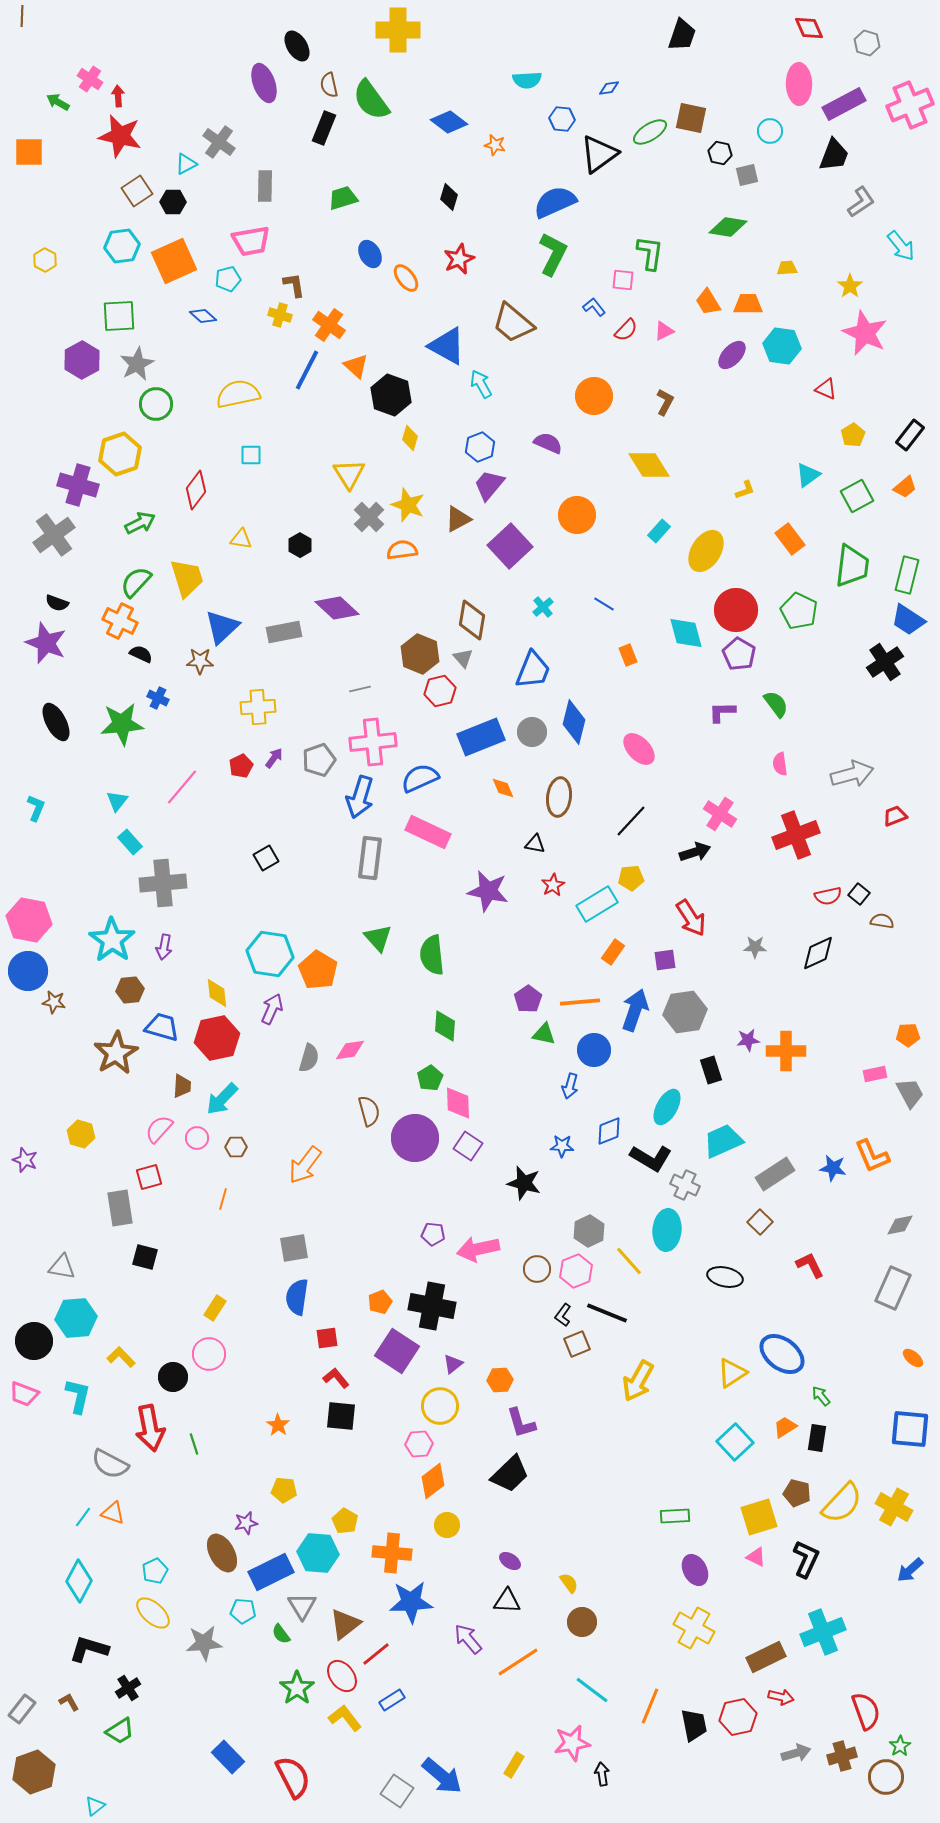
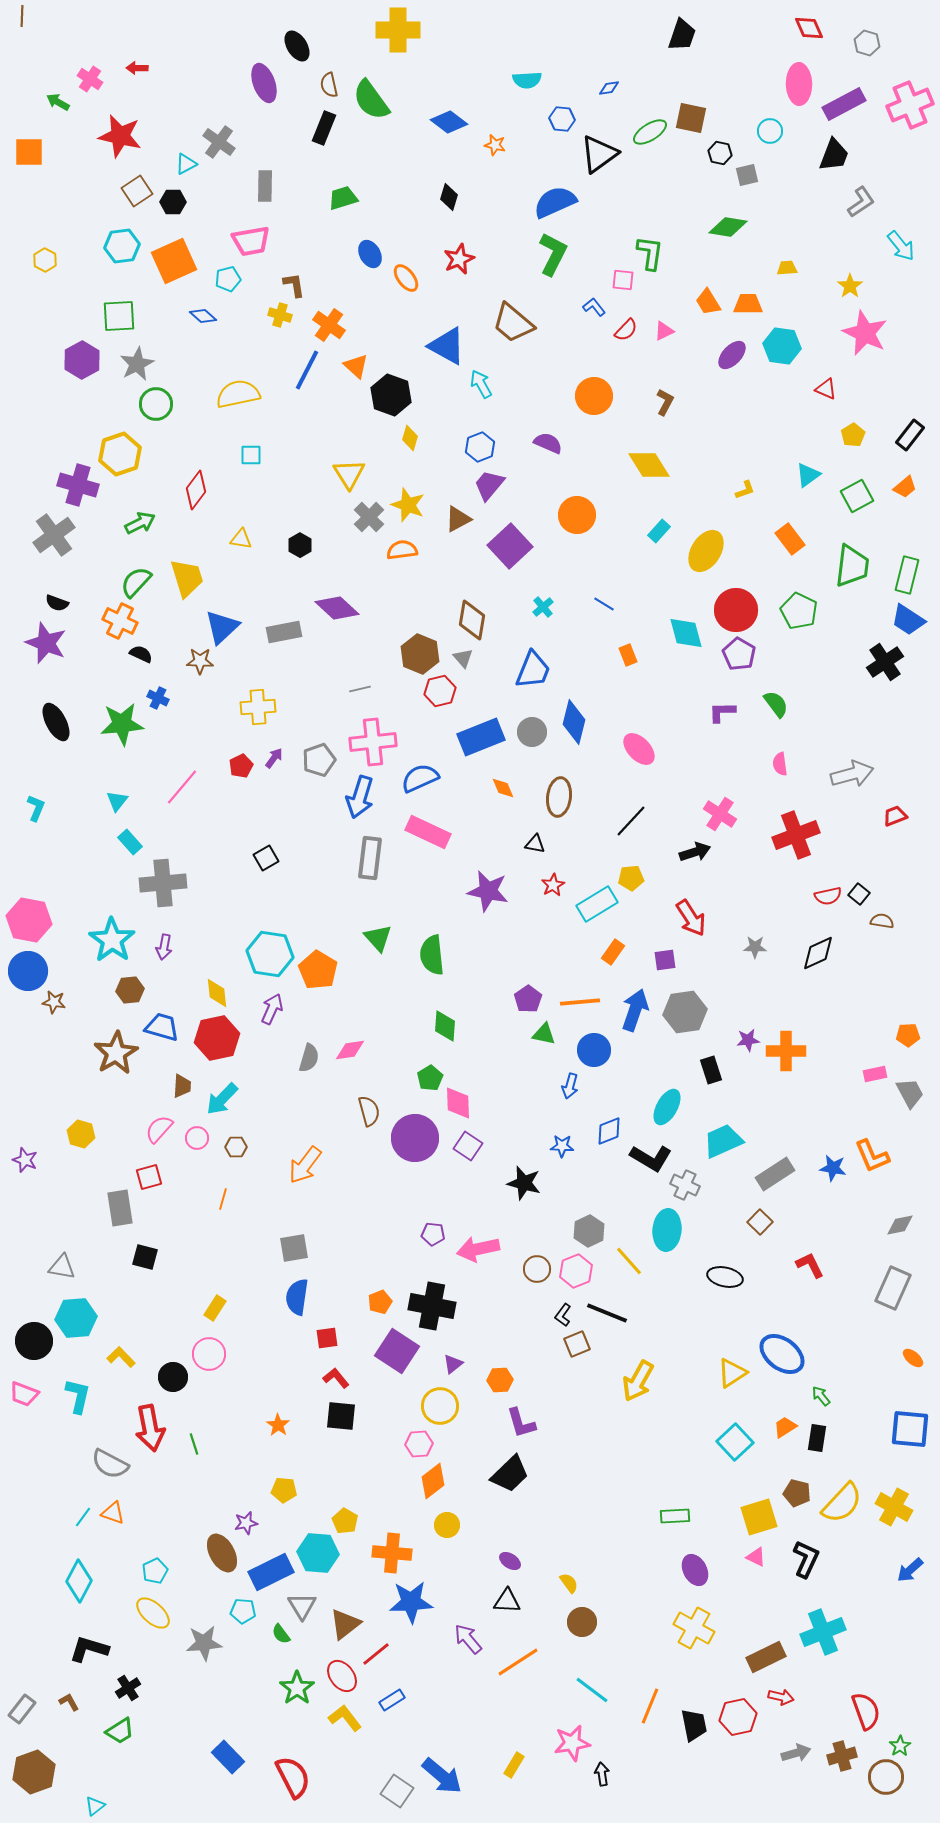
red arrow at (118, 96): moved 19 px right, 28 px up; rotated 85 degrees counterclockwise
